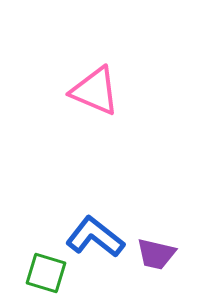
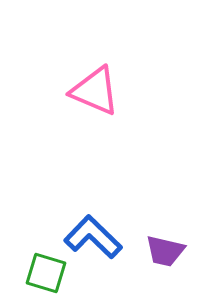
blue L-shape: moved 2 px left; rotated 6 degrees clockwise
purple trapezoid: moved 9 px right, 3 px up
